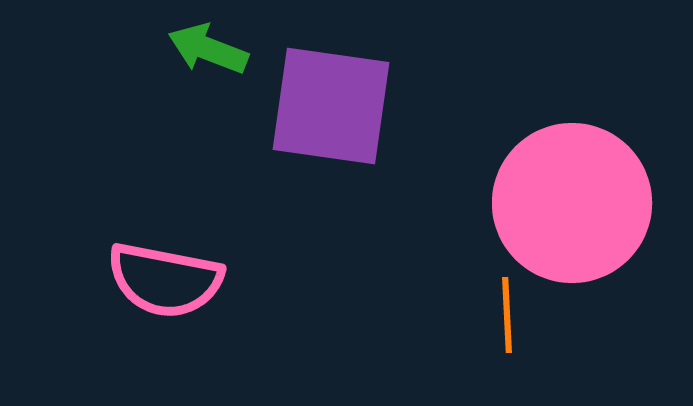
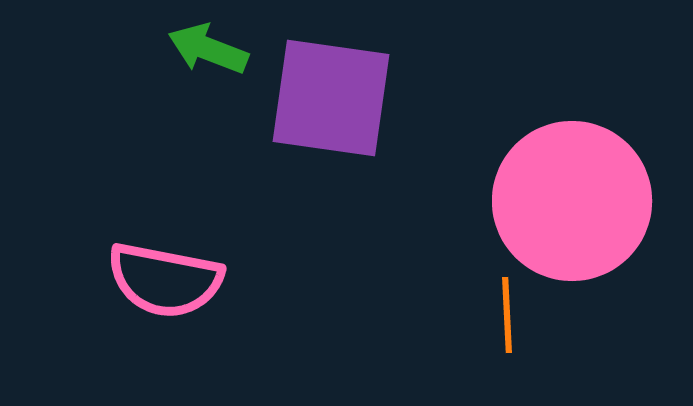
purple square: moved 8 px up
pink circle: moved 2 px up
